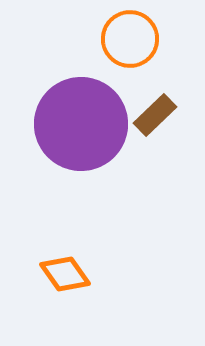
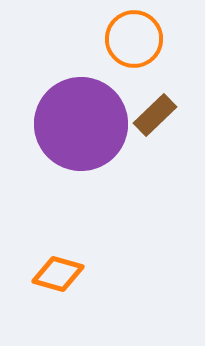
orange circle: moved 4 px right
orange diamond: moved 7 px left; rotated 39 degrees counterclockwise
